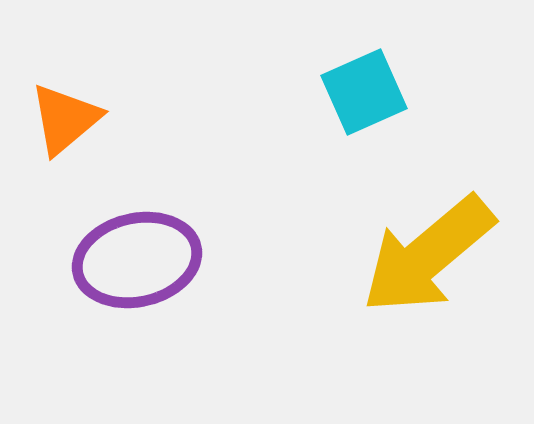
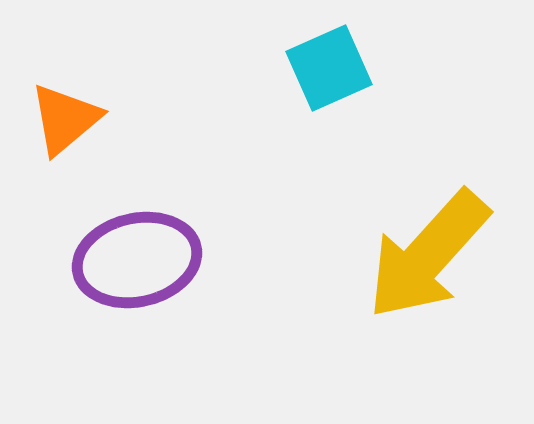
cyan square: moved 35 px left, 24 px up
yellow arrow: rotated 8 degrees counterclockwise
